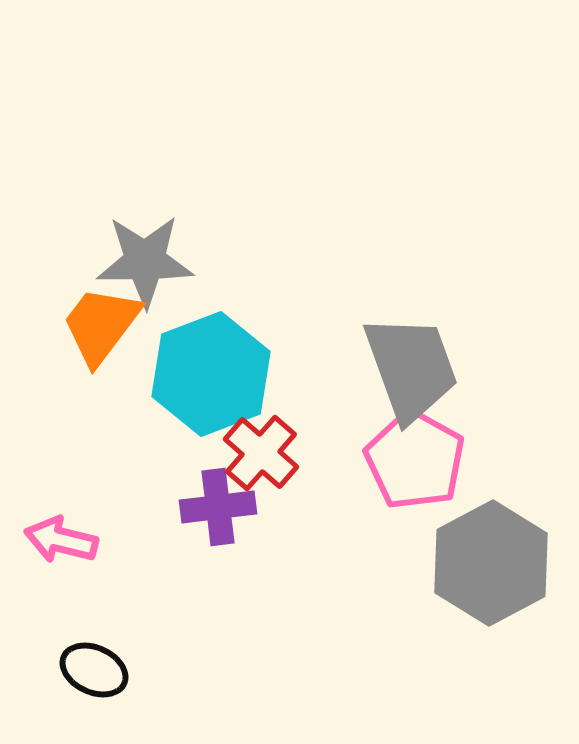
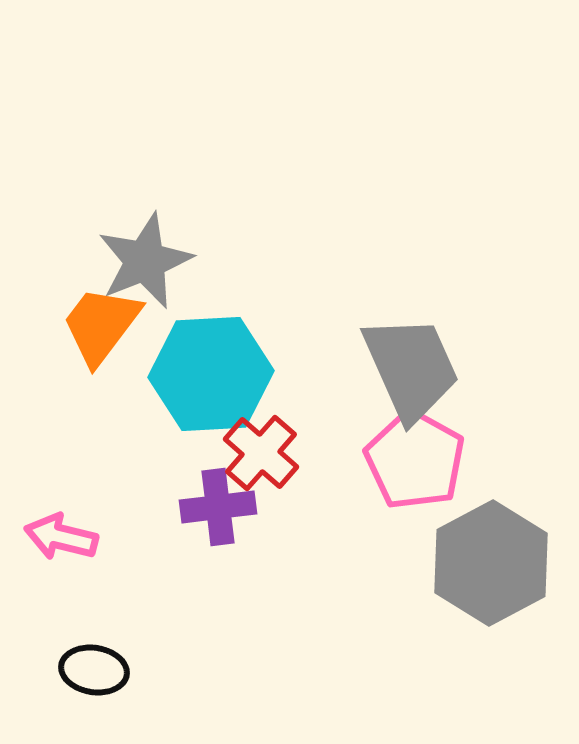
gray star: rotated 22 degrees counterclockwise
gray trapezoid: rotated 4 degrees counterclockwise
cyan hexagon: rotated 18 degrees clockwise
pink arrow: moved 3 px up
black ellipse: rotated 16 degrees counterclockwise
